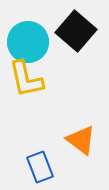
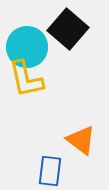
black square: moved 8 px left, 2 px up
cyan circle: moved 1 px left, 5 px down
blue rectangle: moved 10 px right, 4 px down; rotated 28 degrees clockwise
